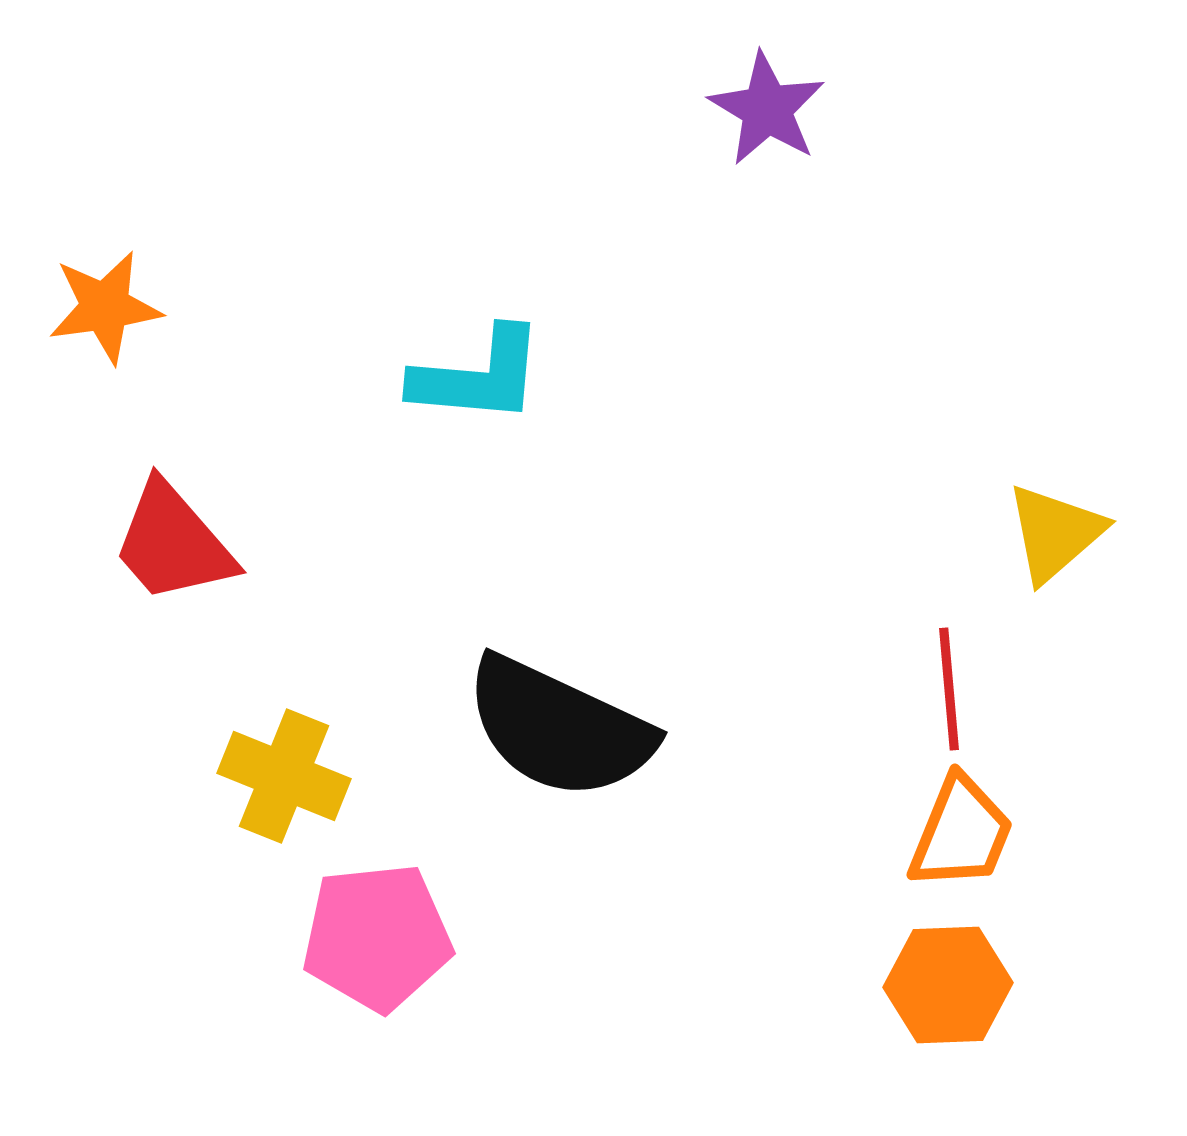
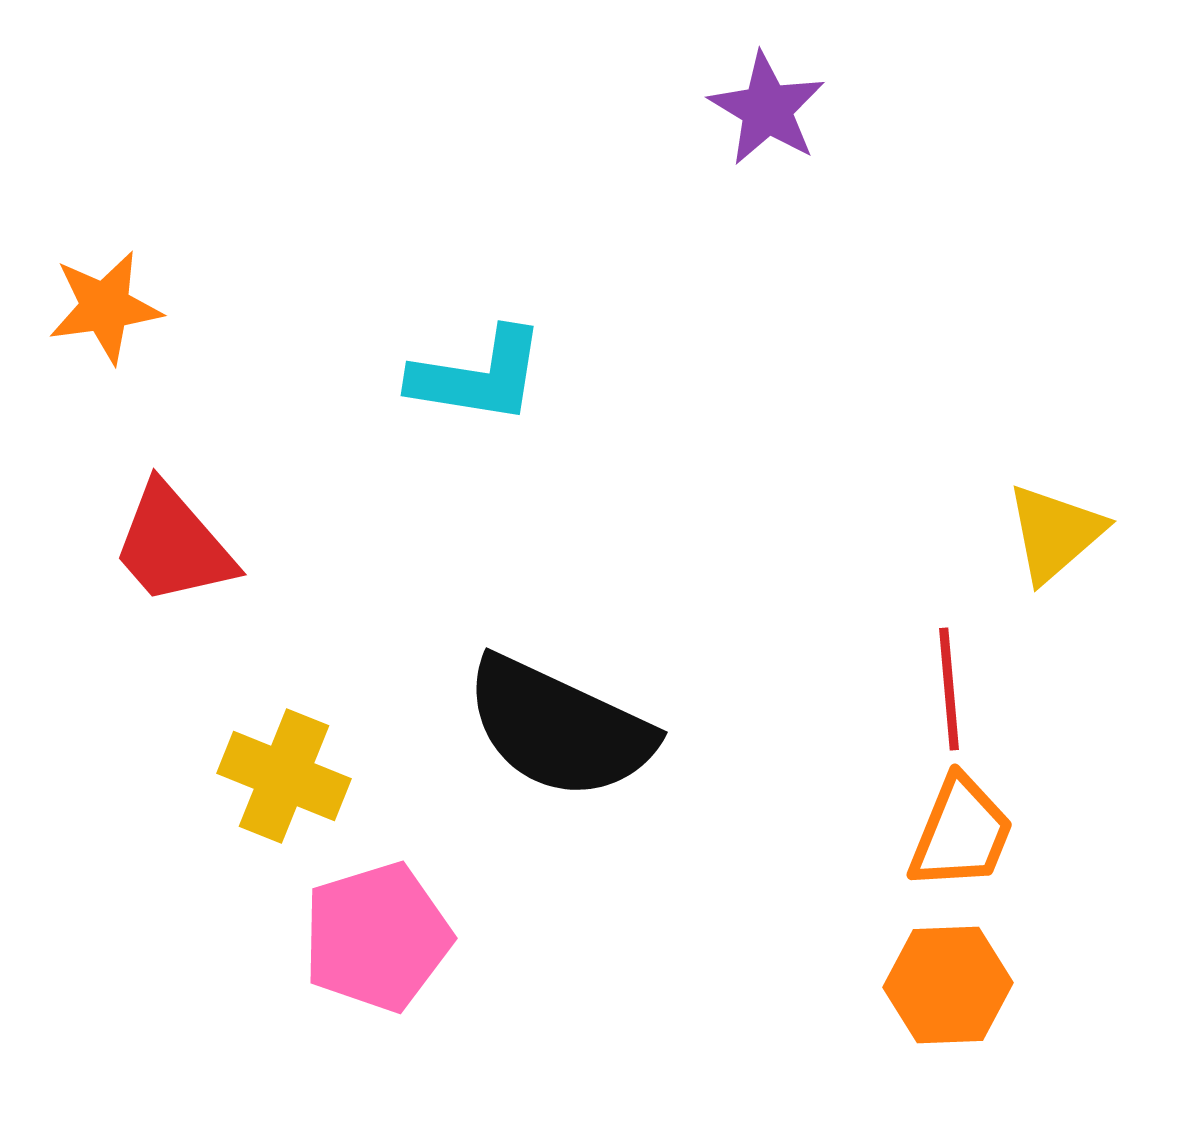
cyan L-shape: rotated 4 degrees clockwise
red trapezoid: moved 2 px down
pink pentagon: rotated 11 degrees counterclockwise
